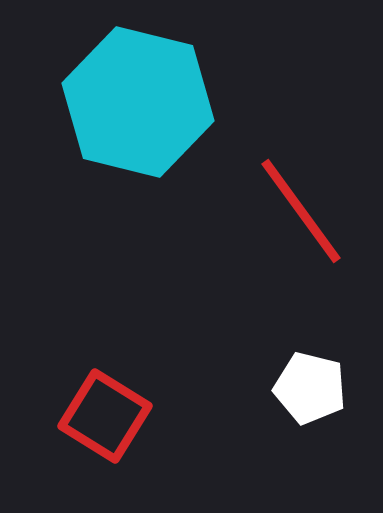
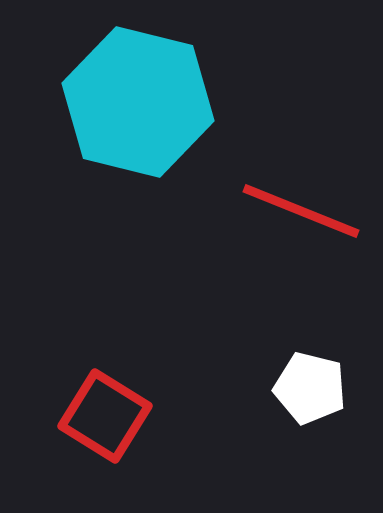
red line: rotated 32 degrees counterclockwise
